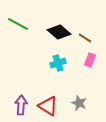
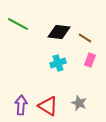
black diamond: rotated 35 degrees counterclockwise
